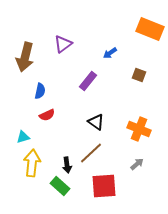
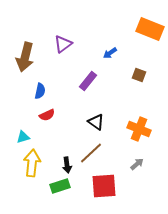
green rectangle: rotated 60 degrees counterclockwise
